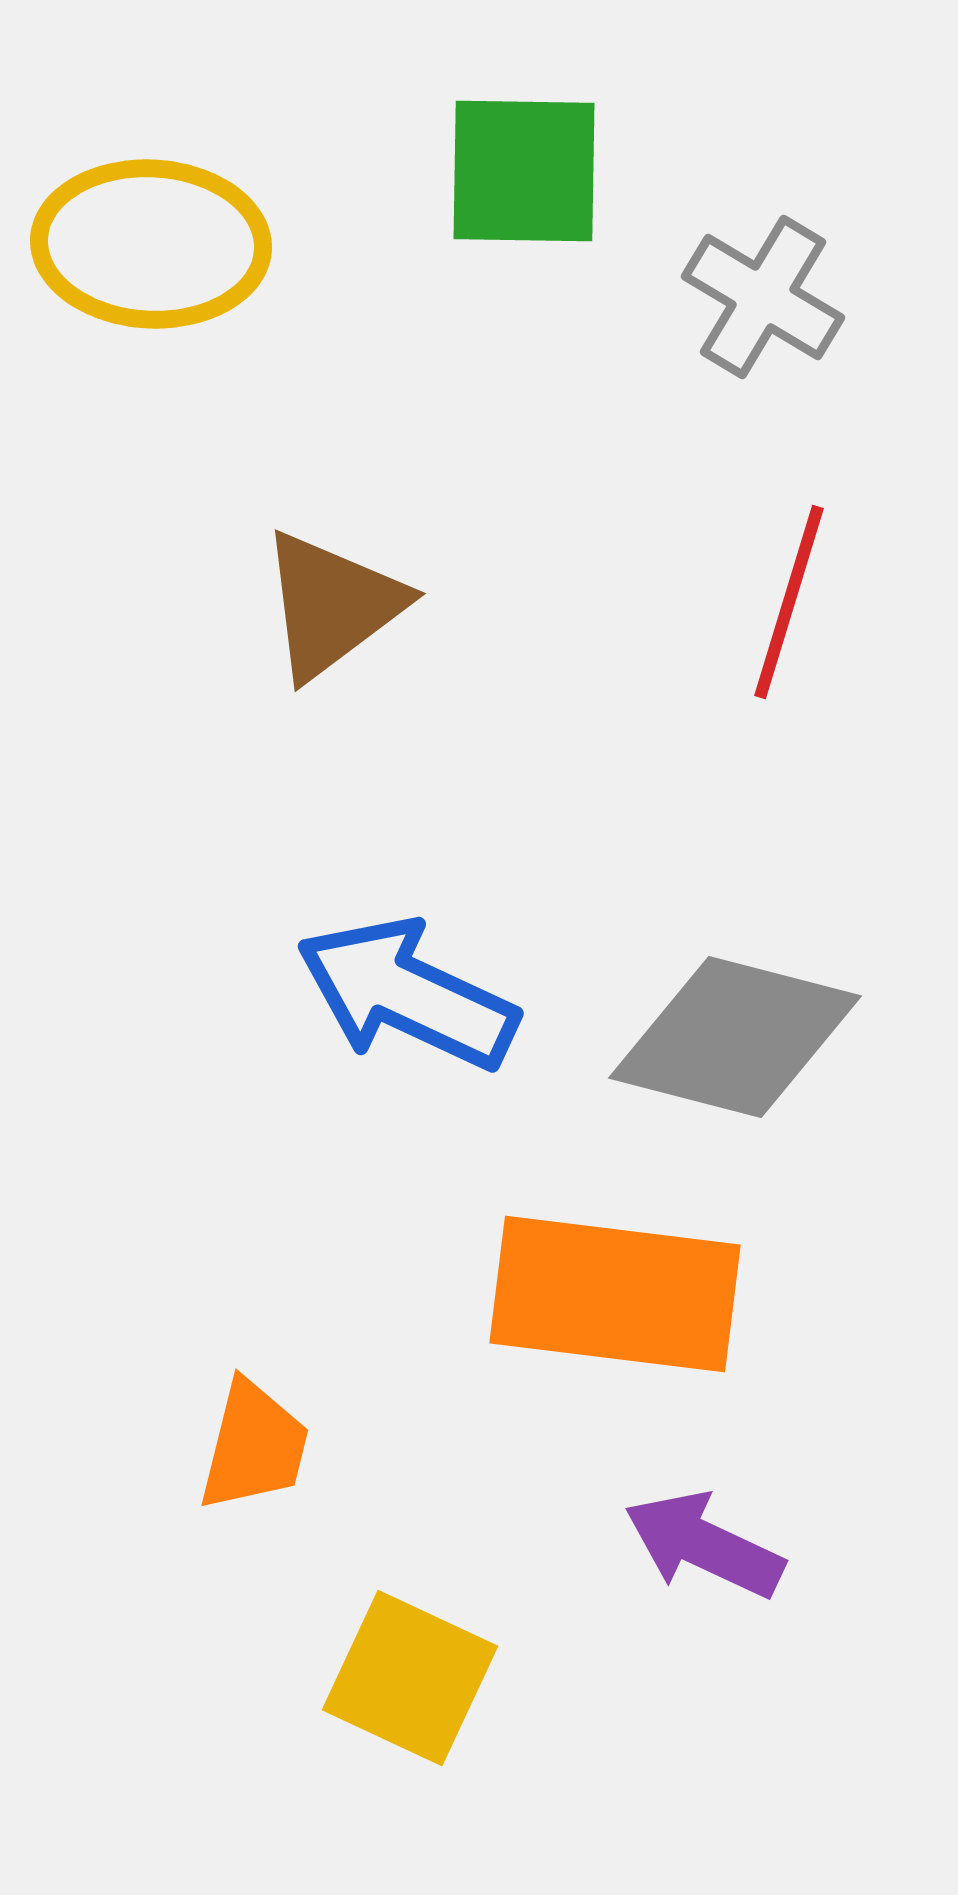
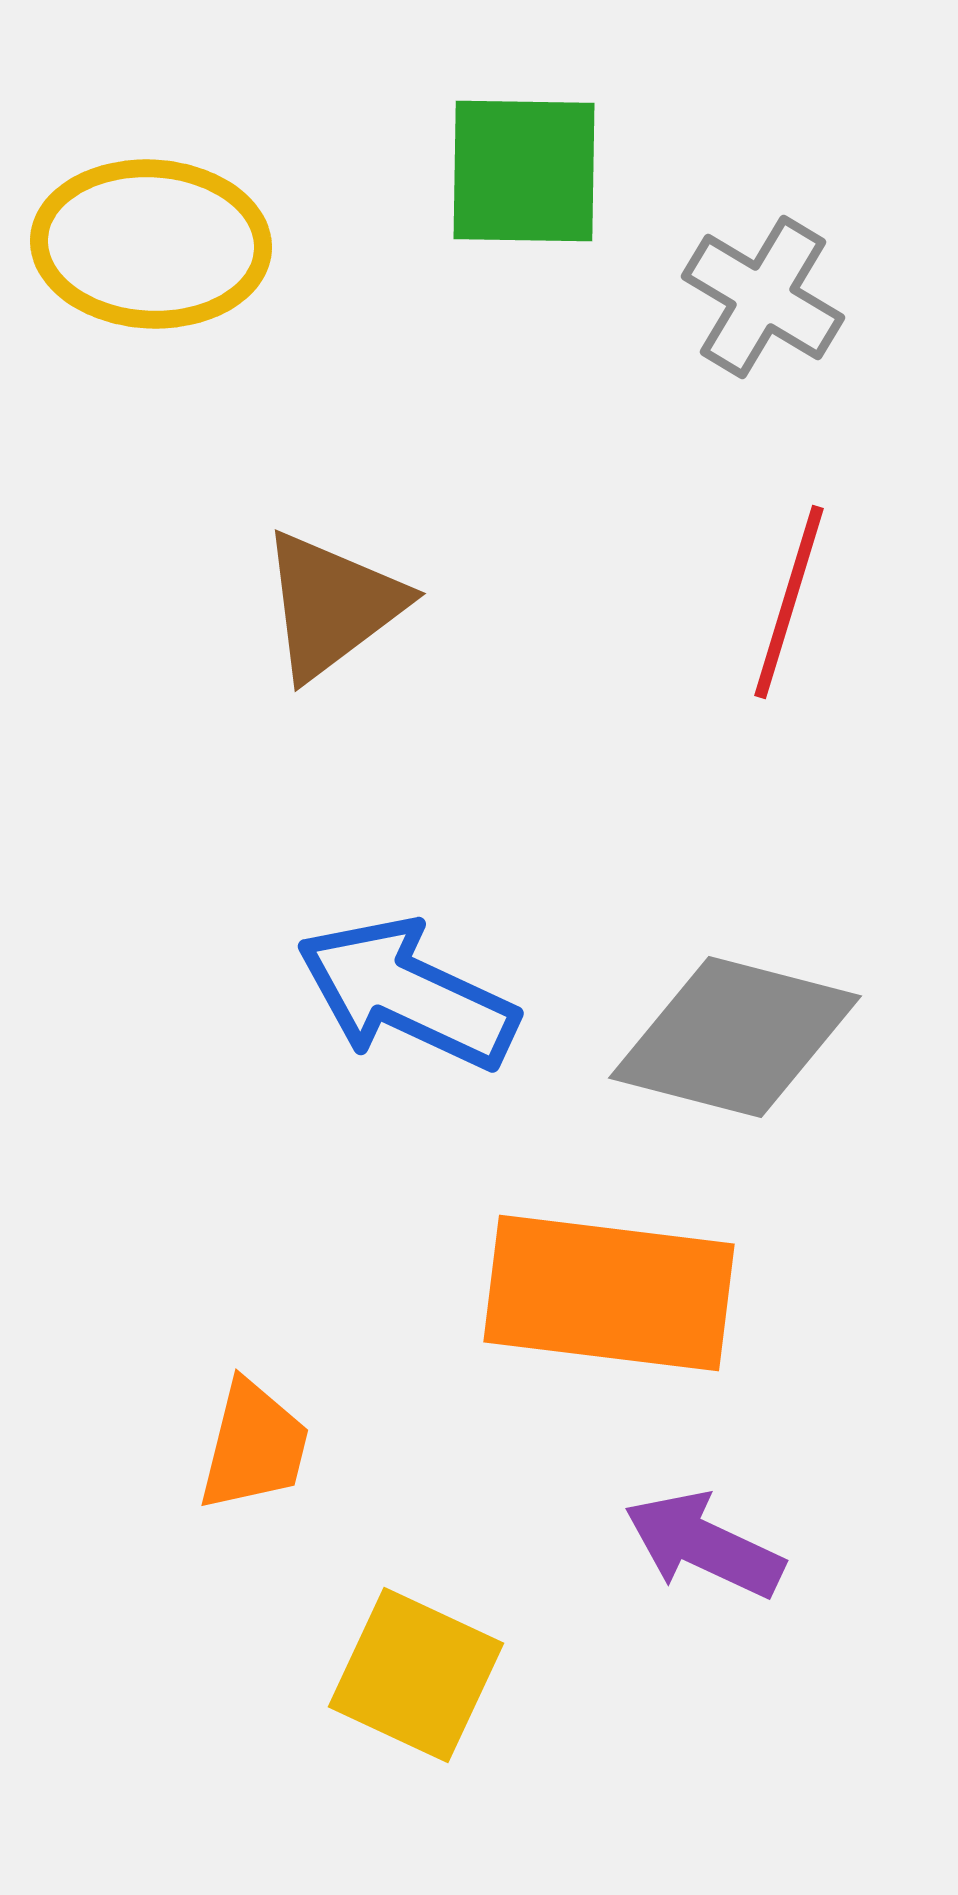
orange rectangle: moved 6 px left, 1 px up
yellow square: moved 6 px right, 3 px up
